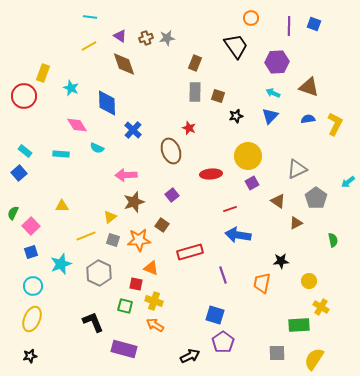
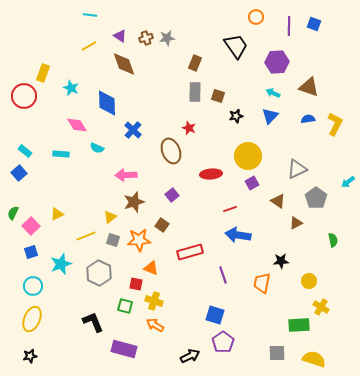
cyan line at (90, 17): moved 2 px up
orange circle at (251, 18): moved 5 px right, 1 px up
yellow triangle at (62, 206): moved 5 px left, 8 px down; rotated 24 degrees counterclockwise
yellow semicircle at (314, 359): rotated 75 degrees clockwise
